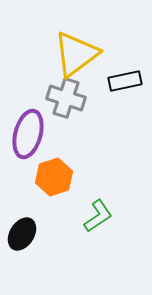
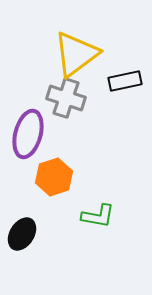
green L-shape: rotated 44 degrees clockwise
